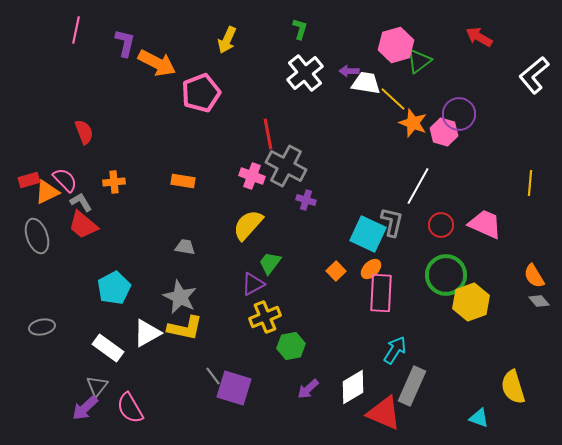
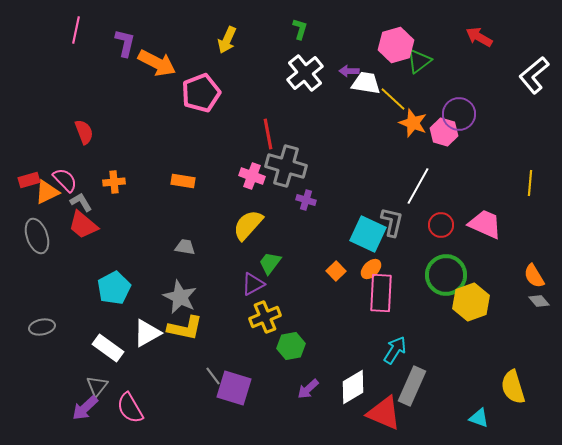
gray cross at (286, 166): rotated 12 degrees counterclockwise
